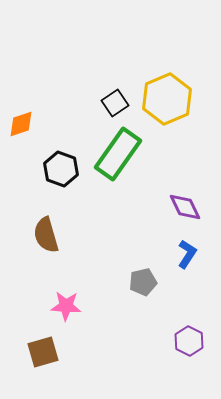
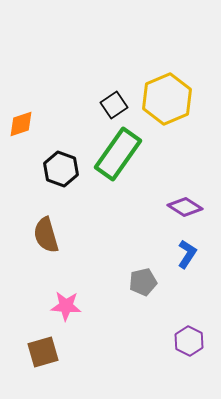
black square: moved 1 px left, 2 px down
purple diamond: rotated 32 degrees counterclockwise
